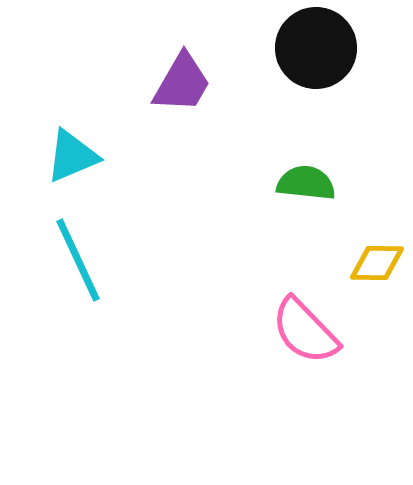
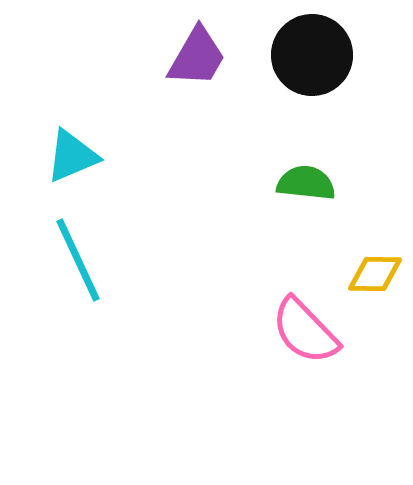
black circle: moved 4 px left, 7 px down
purple trapezoid: moved 15 px right, 26 px up
yellow diamond: moved 2 px left, 11 px down
